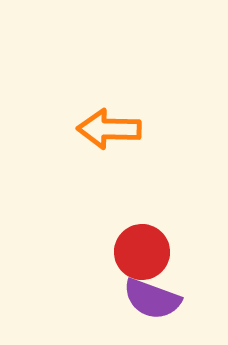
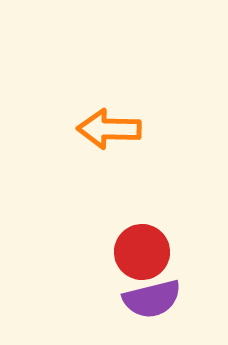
purple semicircle: rotated 34 degrees counterclockwise
